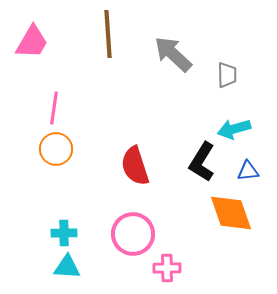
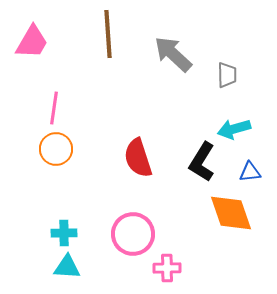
red semicircle: moved 3 px right, 8 px up
blue triangle: moved 2 px right, 1 px down
